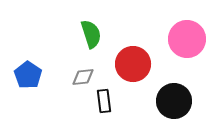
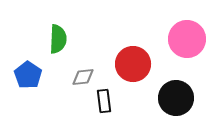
green semicircle: moved 33 px left, 5 px down; rotated 20 degrees clockwise
black circle: moved 2 px right, 3 px up
